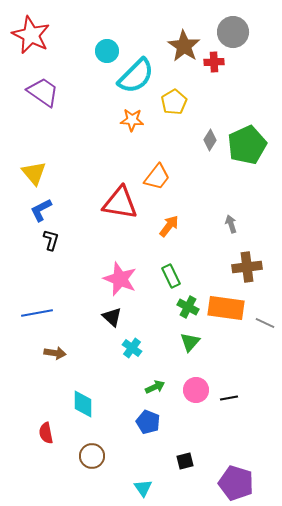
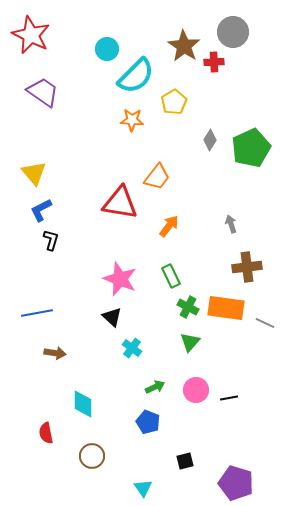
cyan circle: moved 2 px up
green pentagon: moved 4 px right, 3 px down
